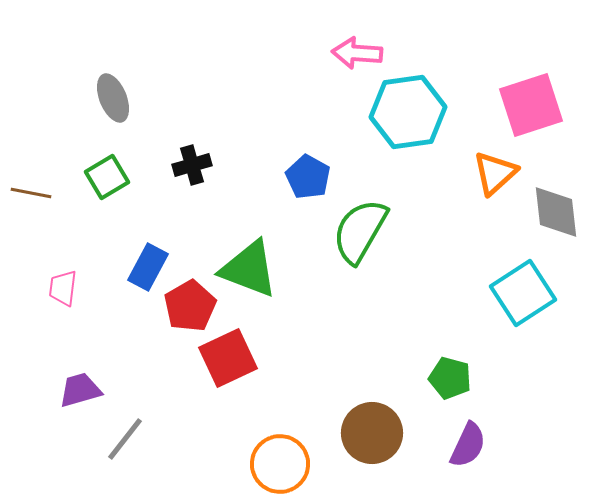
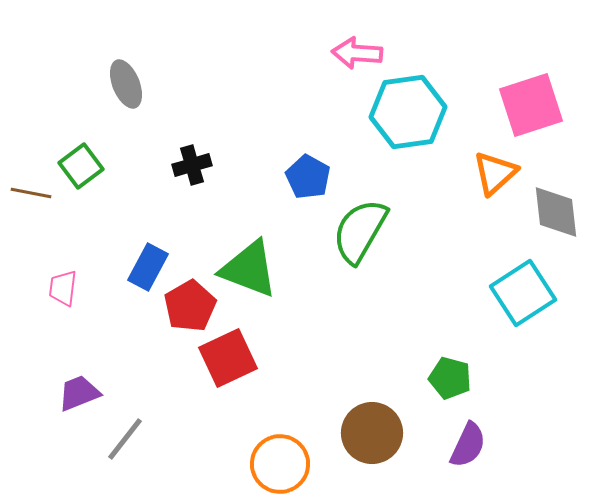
gray ellipse: moved 13 px right, 14 px up
green square: moved 26 px left, 11 px up; rotated 6 degrees counterclockwise
purple trapezoid: moved 1 px left, 3 px down; rotated 6 degrees counterclockwise
